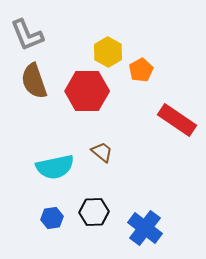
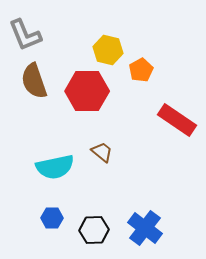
gray L-shape: moved 2 px left
yellow hexagon: moved 2 px up; rotated 16 degrees counterclockwise
black hexagon: moved 18 px down
blue hexagon: rotated 10 degrees clockwise
